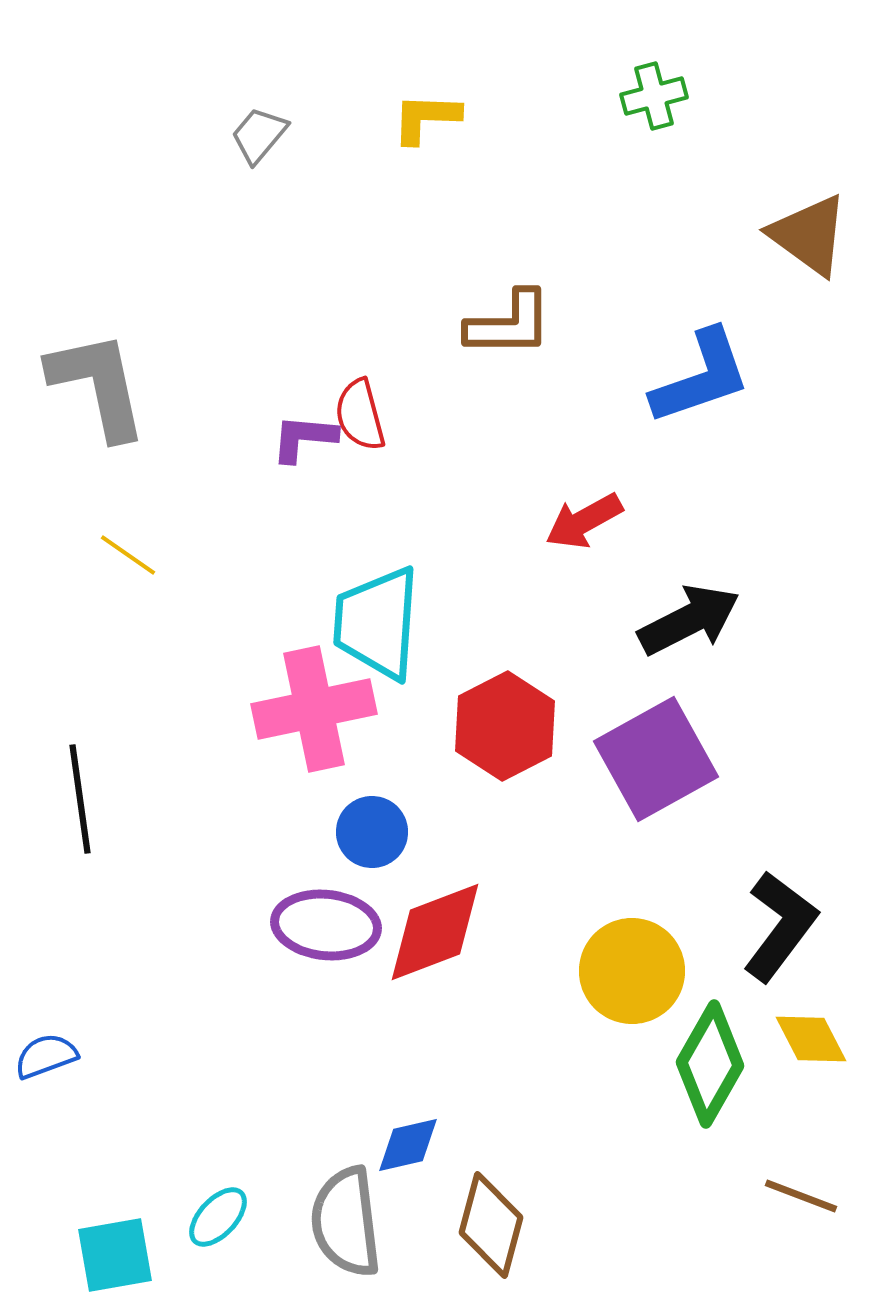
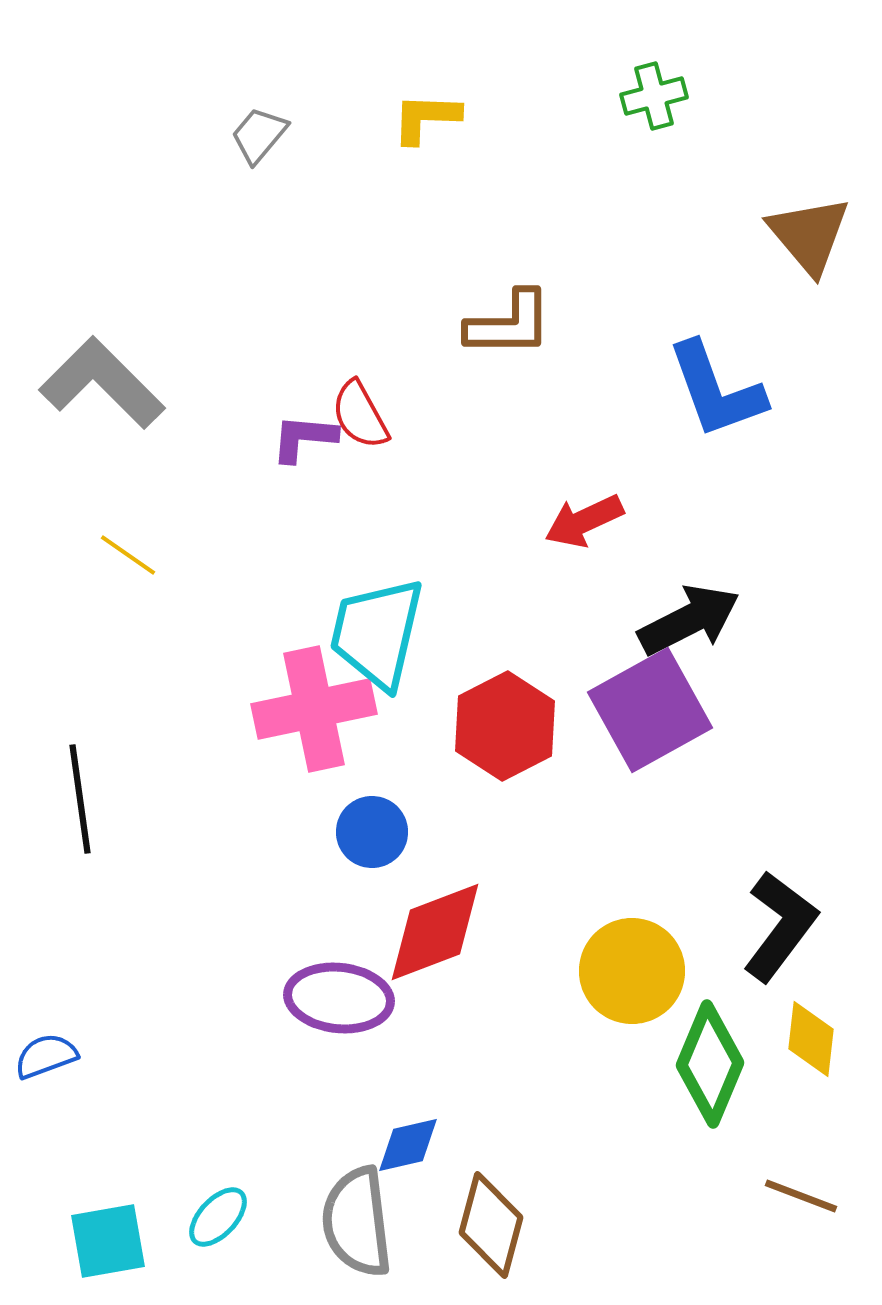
brown triangle: rotated 14 degrees clockwise
blue L-shape: moved 15 px right, 13 px down; rotated 89 degrees clockwise
gray L-shape: moved 4 px right, 2 px up; rotated 33 degrees counterclockwise
red semicircle: rotated 14 degrees counterclockwise
red arrow: rotated 4 degrees clockwise
cyan trapezoid: moved 10 px down; rotated 9 degrees clockwise
purple square: moved 6 px left, 49 px up
purple ellipse: moved 13 px right, 73 px down
yellow diamond: rotated 34 degrees clockwise
green diamond: rotated 7 degrees counterclockwise
gray semicircle: moved 11 px right
cyan square: moved 7 px left, 14 px up
